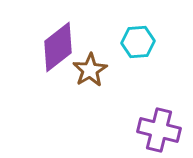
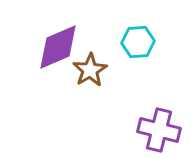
purple diamond: rotated 15 degrees clockwise
